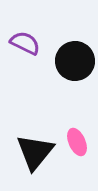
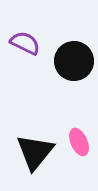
black circle: moved 1 px left
pink ellipse: moved 2 px right
